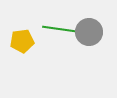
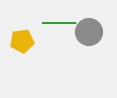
green line: moved 6 px up; rotated 8 degrees counterclockwise
